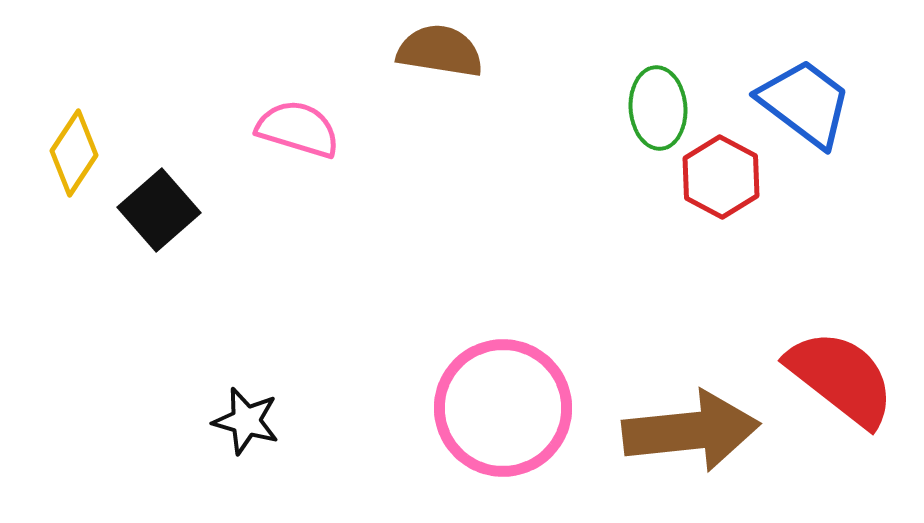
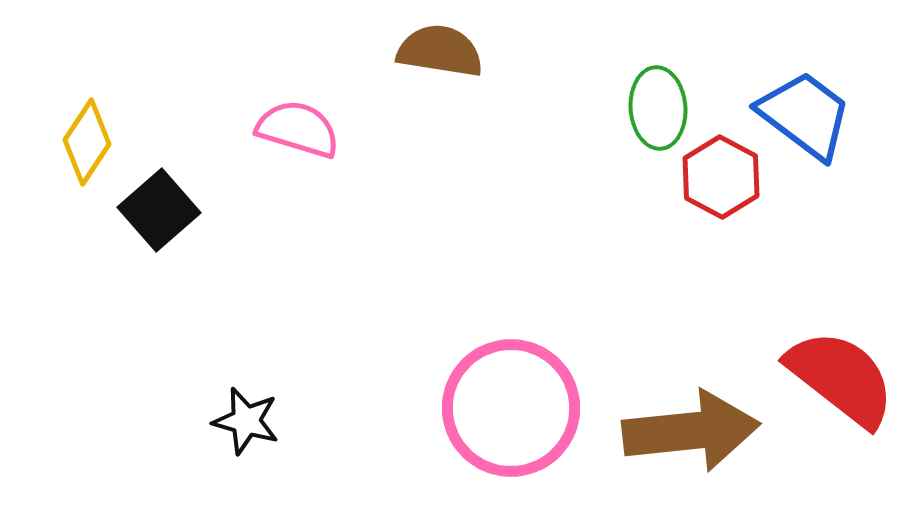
blue trapezoid: moved 12 px down
yellow diamond: moved 13 px right, 11 px up
pink circle: moved 8 px right
